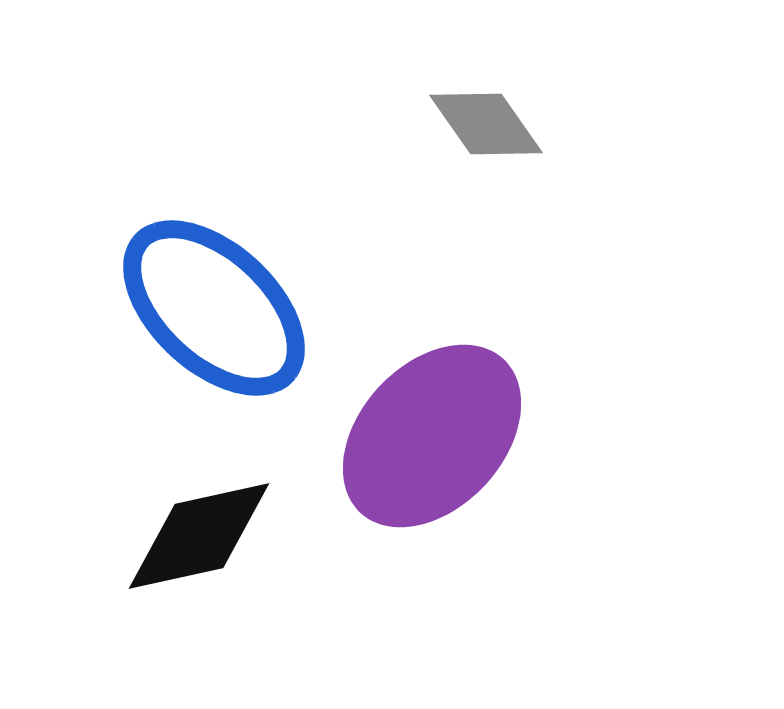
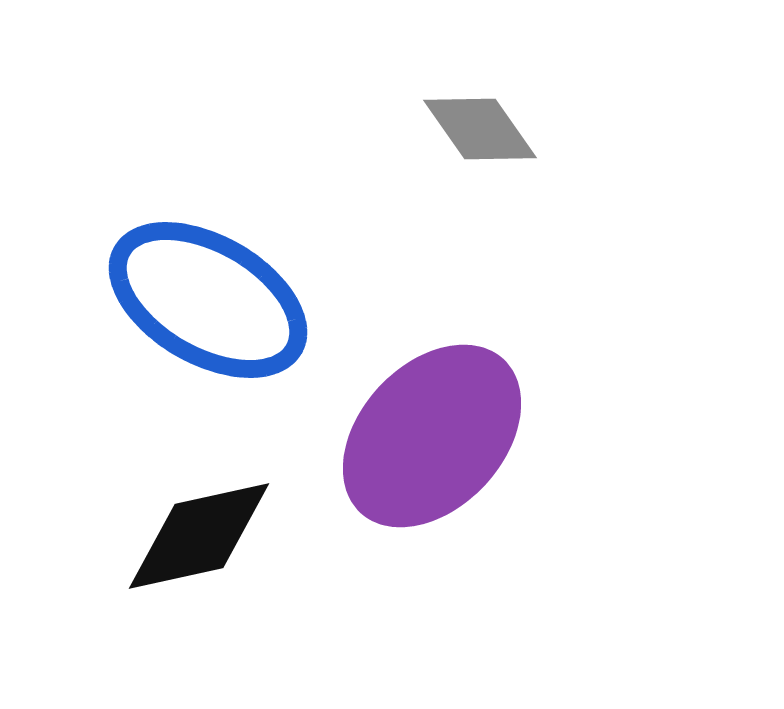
gray diamond: moved 6 px left, 5 px down
blue ellipse: moved 6 px left, 8 px up; rotated 13 degrees counterclockwise
